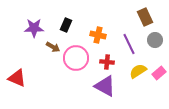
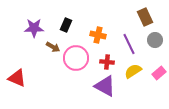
yellow semicircle: moved 5 px left
